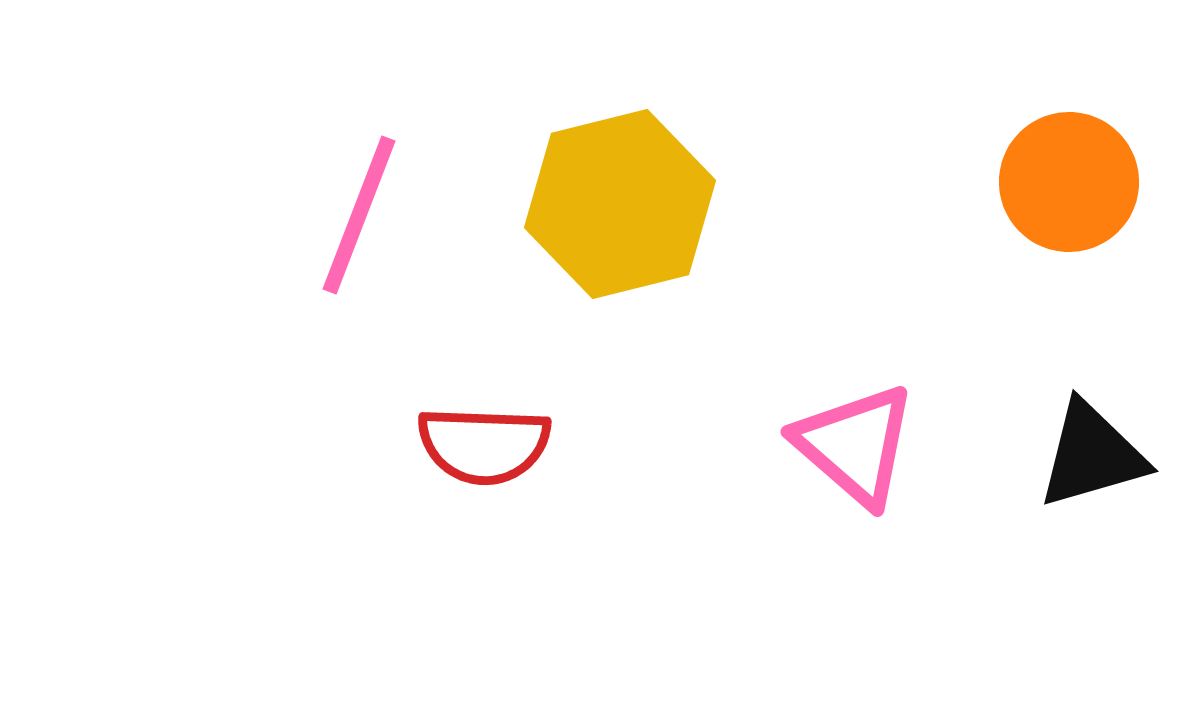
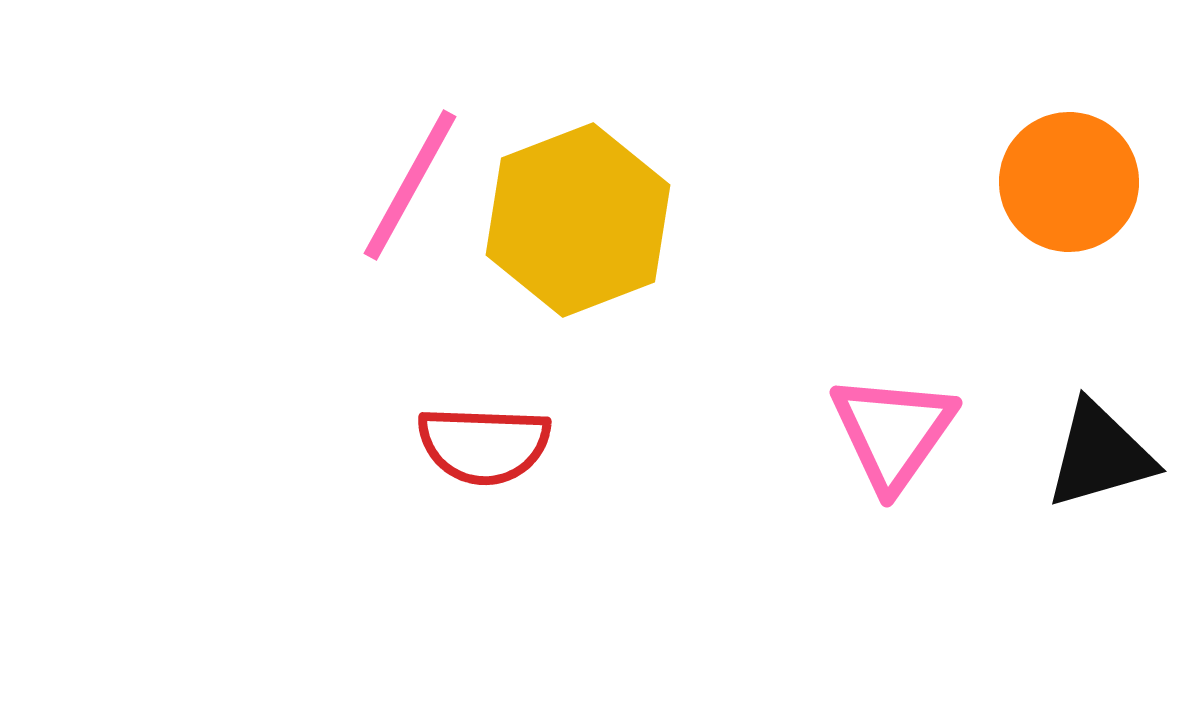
yellow hexagon: moved 42 px left, 16 px down; rotated 7 degrees counterclockwise
pink line: moved 51 px right, 30 px up; rotated 8 degrees clockwise
pink triangle: moved 38 px right, 13 px up; rotated 24 degrees clockwise
black triangle: moved 8 px right
